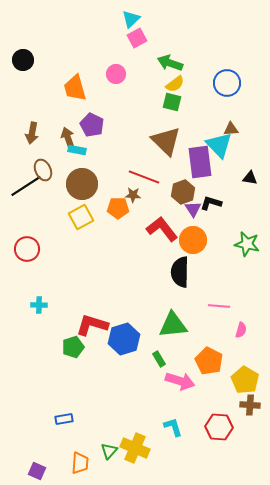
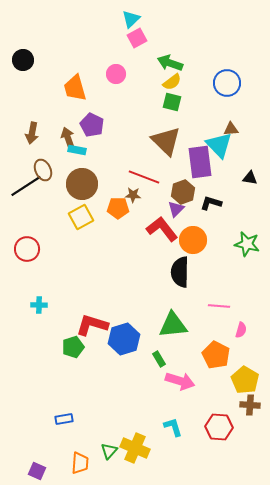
yellow semicircle at (175, 84): moved 3 px left, 2 px up
purple triangle at (193, 209): moved 17 px left; rotated 18 degrees clockwise
orange pentagon at (209, 361): moved 7 px right, 6 px up
